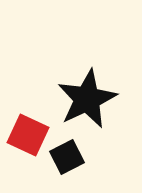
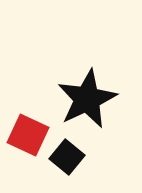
black square: rotated 24 degrees counterclockwise
